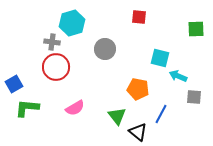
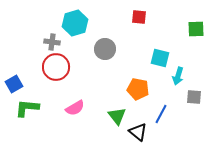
cyan hexagon: moved 3 px right
cyan arrow: rotated 96 degrees counterclockwise
